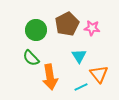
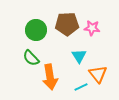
brown pentagon: rotated 25 degrees clockwise
orange triangle: moved 1 px left
